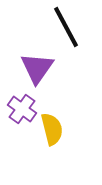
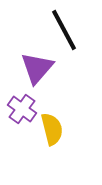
black line: moved 2 px left, 3 px down
purple triangle: rotated 6 degrees clockwise
